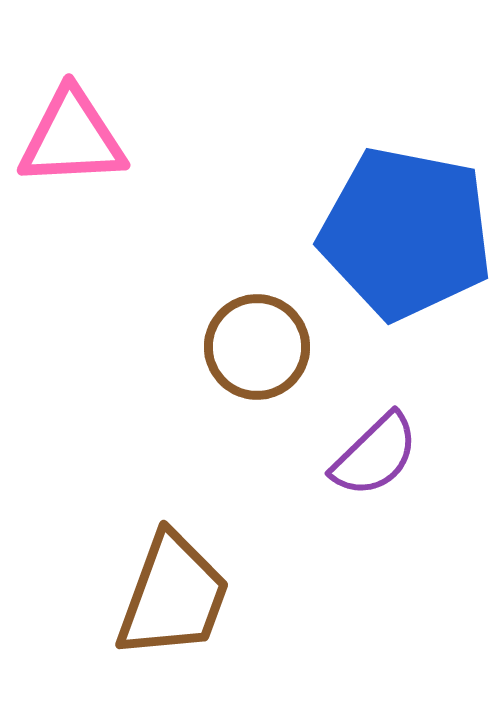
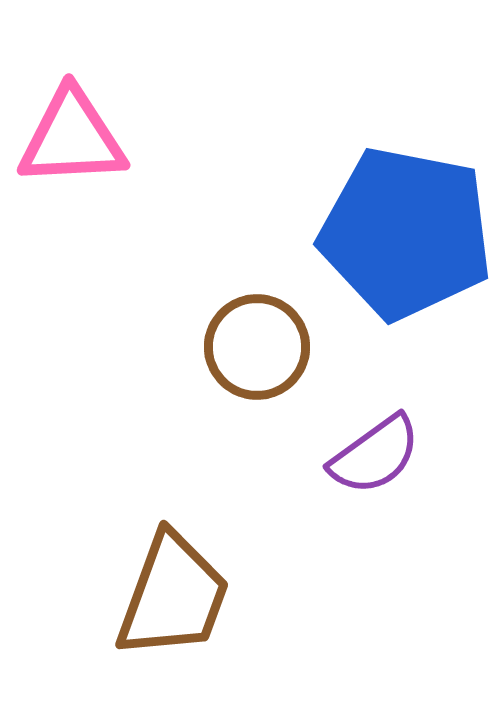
purple semicircle: rotated 8 degrees clockwise
